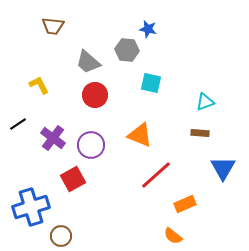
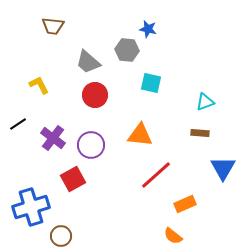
orange triangle: rotated 16 degrees counterclockwise
